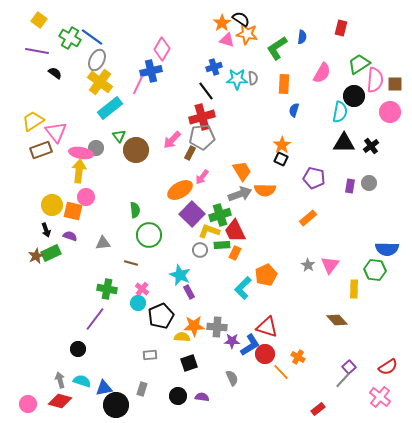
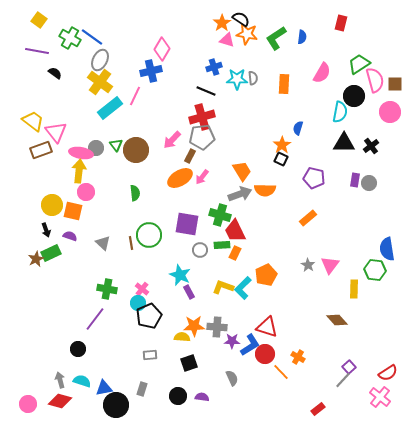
red rectangle at (341, 28): moved 5 px up
green L-shape at (277, 48): moved 1 px left, 10 px up
gray ellipse at (97, 60): moved 3 px right
pink semicircle at (375, 80): rotated 20 degrees counterclockwise
pink line at (138, 85): moved 3 px left, 11 px down
black line at (206, 91): rotated 30 degrees counterclockwise
blue semicircle at (294, 110): moved 4 px right, 18 px down
yellow trapezoid at (33, 121): rotated 70 degrees clockwise
green triangle at (119, 136): moved 3 px left, 9 px down
brown rectangle at (190, 153): moved 3 px down
purple rectangle at (350, 186): moved 5 px right, 6 px up
orange ellipse at (180, 190): moved 12 px up
pink circle at (86, 197): moved 5 px up
green semicircle at (135, 210): moved 17 px up
purple square at (192, 214): moved 5 px left, 10 px down; rotated 35 degrees counterclockwise
green cross at (220, 215): rotated 35 degrees clockwise
yellow L-shape at (209, 231): moved 14 px right, 56 px down
gray triangle at (103, 243): rotated 49 degrees clockwise
blue semicircle at (387, 249): rotated 80 degrees clockwise
brown star at (36, 256): moved 3 px down
brown line at (131, 263): moved 20 px up; rotated 64 degrees clockwise
black pentagon at (161, 316): moved 12 px left
red semicircle at (388, 367): moved 6 px down
